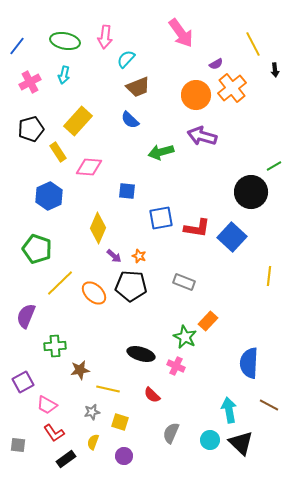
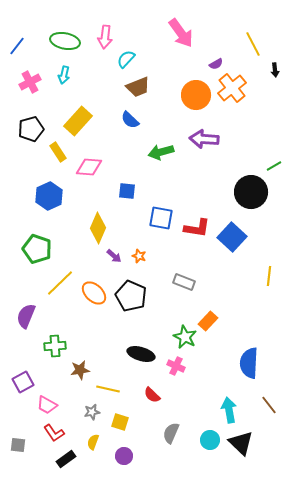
purple arrow at (202, 136): moved 2 px right, 3 px down; rotated 12 degrees counterclockwise
blue square at (161, 218): rotated 20 degrees clockwise
black pentagon at (131, 286): moved 10 px down; rotated 20 degrees clockwise
brown line at (269, 405): rotated 24 degrees clockwise
